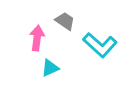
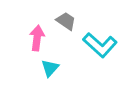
gray trapezoid: moved 1 px right
cyan triangle: rotated 24 degrees counterclockwise
